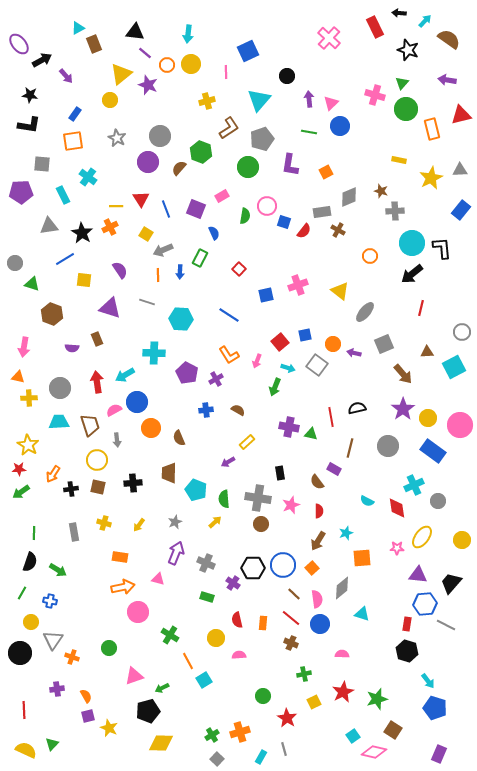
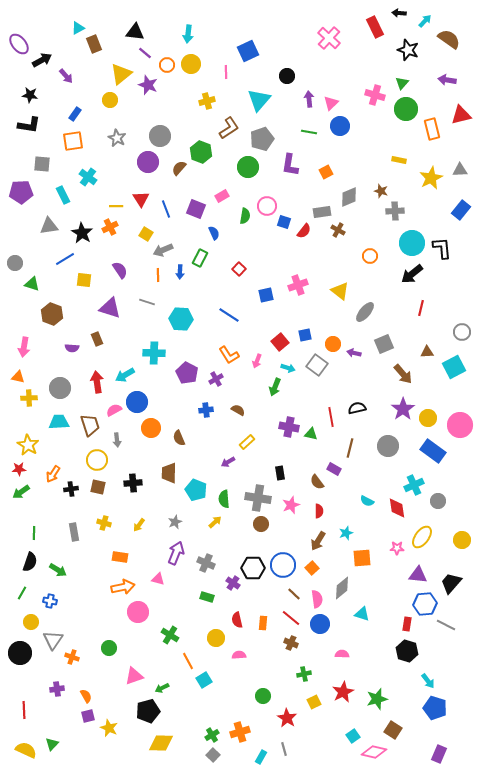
gray square at (217, 759): moved 4 px left, 4 px up
